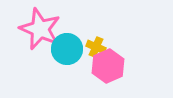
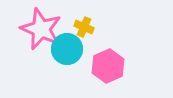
pink star: moved 1 px right
yellow cross: moved 12 px left, 20 px up
